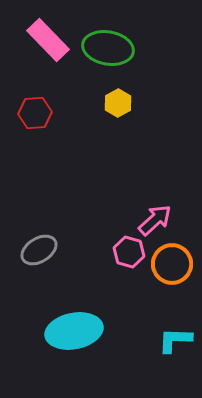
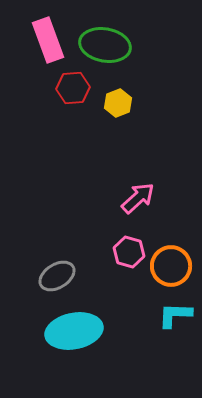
pink rectangle: rotated 24 degrees clockwise
green ellipse: moved 3 px left, 3 px up
yellow hexagon: rotated 8 degrees clockwise
red hexagon: moved 38 px right, 25 px up
pink arrow: moved 17 px left, 22 px up
gray ellipse: moved 18 px right, 26 px down
orange circle: moved 1 px left, 2 px down
cyan L-shape: moved 25 px up
